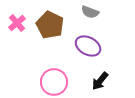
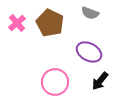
gray semicircle: moved 1 px down
brown pentagon: moved 2 px up
purple ellipse: moved 1 px right, 6 px down
pink circle: moved 1 px right
